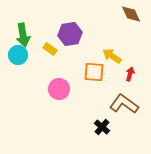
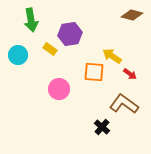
brown diamond: moved 1 px right, 1 px down; rotated 50 degrees counterclockwise
green arrow: moved 8 px right, 15 px up
red arrow: rotated 112 degrees clockwise
